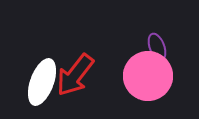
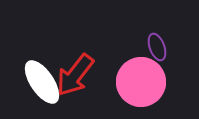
pink circle: moved 7 px left, 6 px down
white ellipse: rotated 54 degrees counterclockwise
